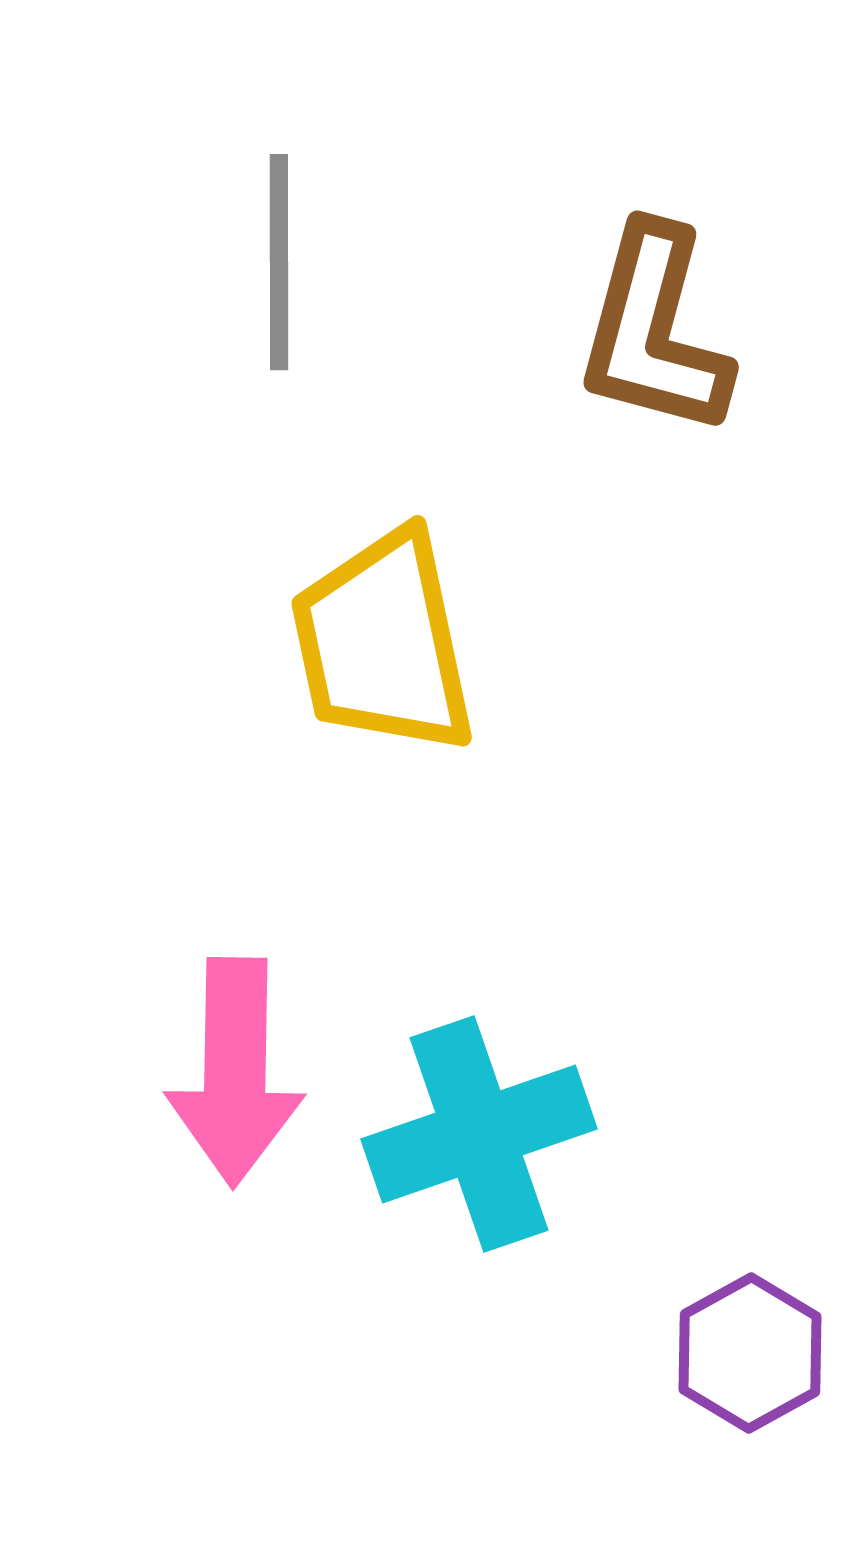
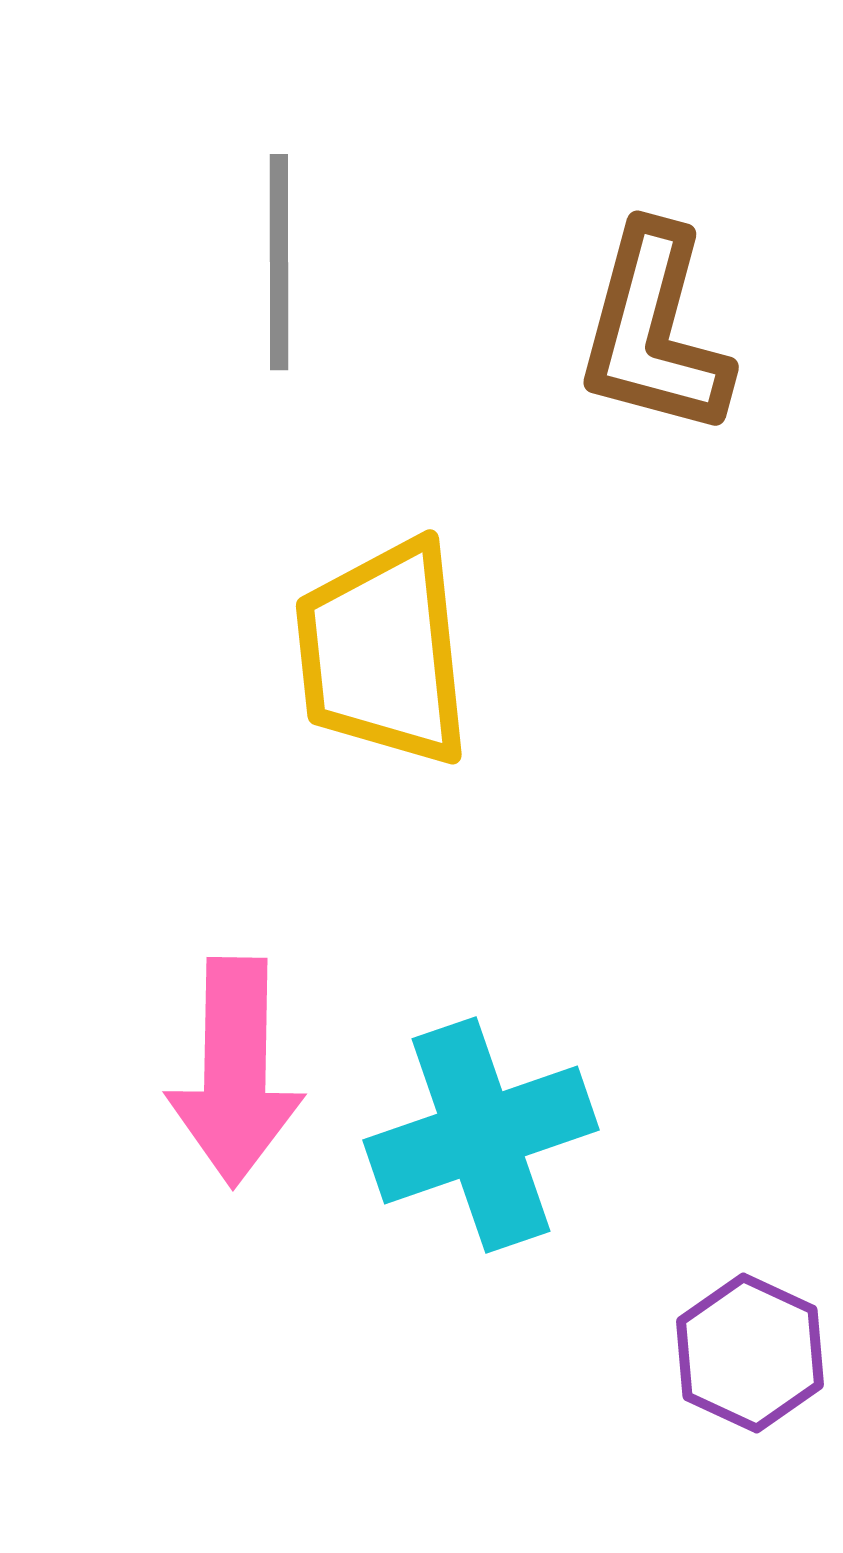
yellow trapezoid: moved 10 px down; rotated 6 degrees clockwise
cyan cross: moved 2 px right, 1 px down
purple hexagon: rotated 6 degrees counterclockwise
